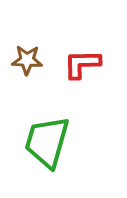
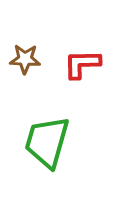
brown star: moved 2 px left, 1 px up
